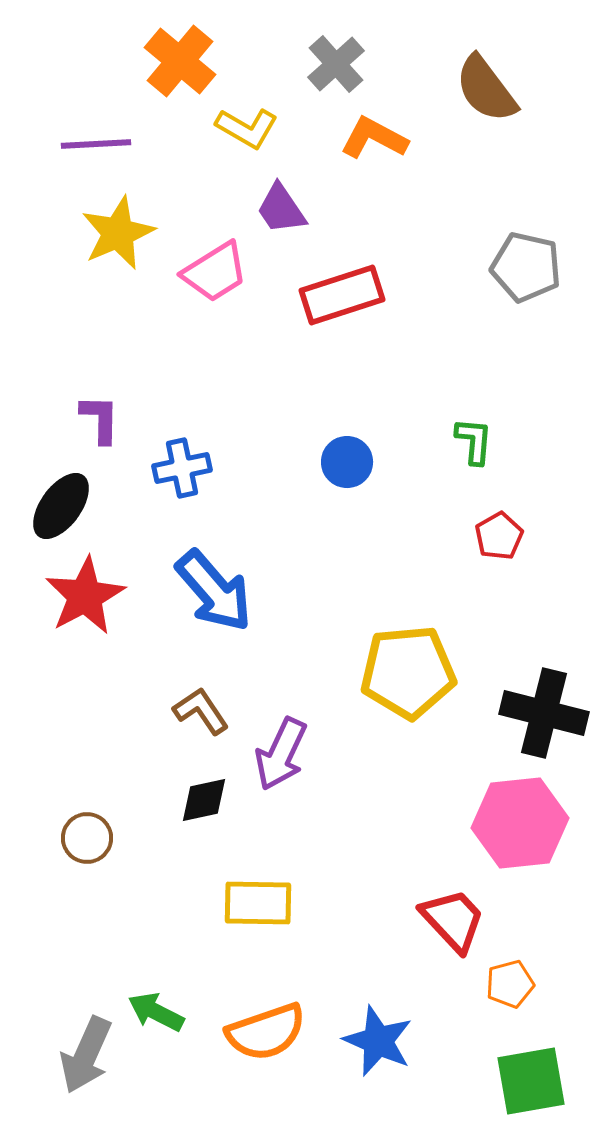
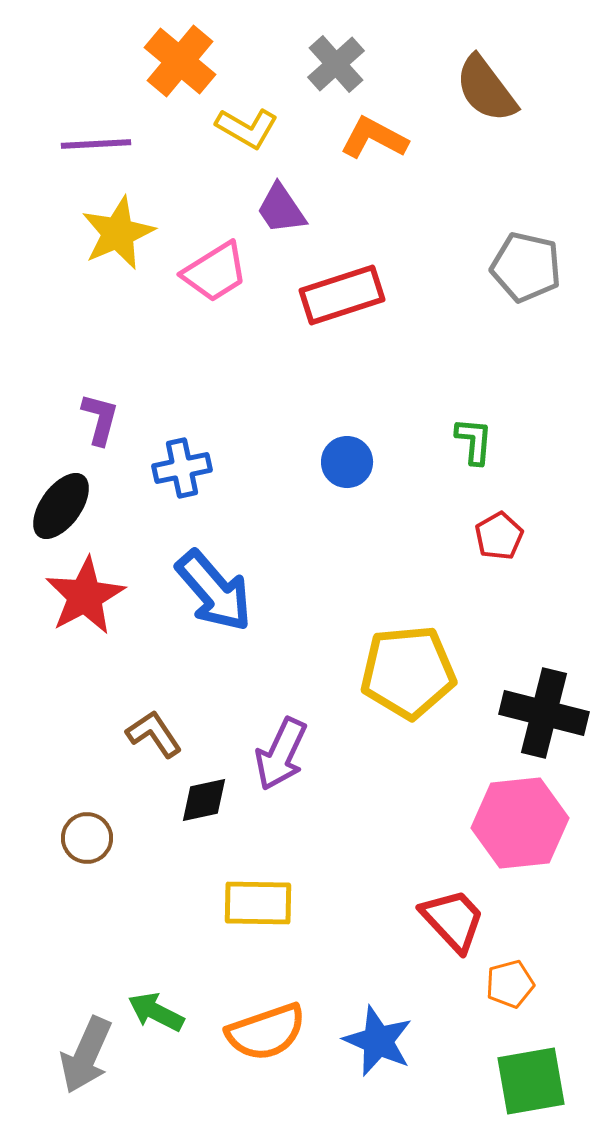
purple L-shape: rotated 14 degrees clockwise
brown L-shape: moved 47 px left, 23 px down
